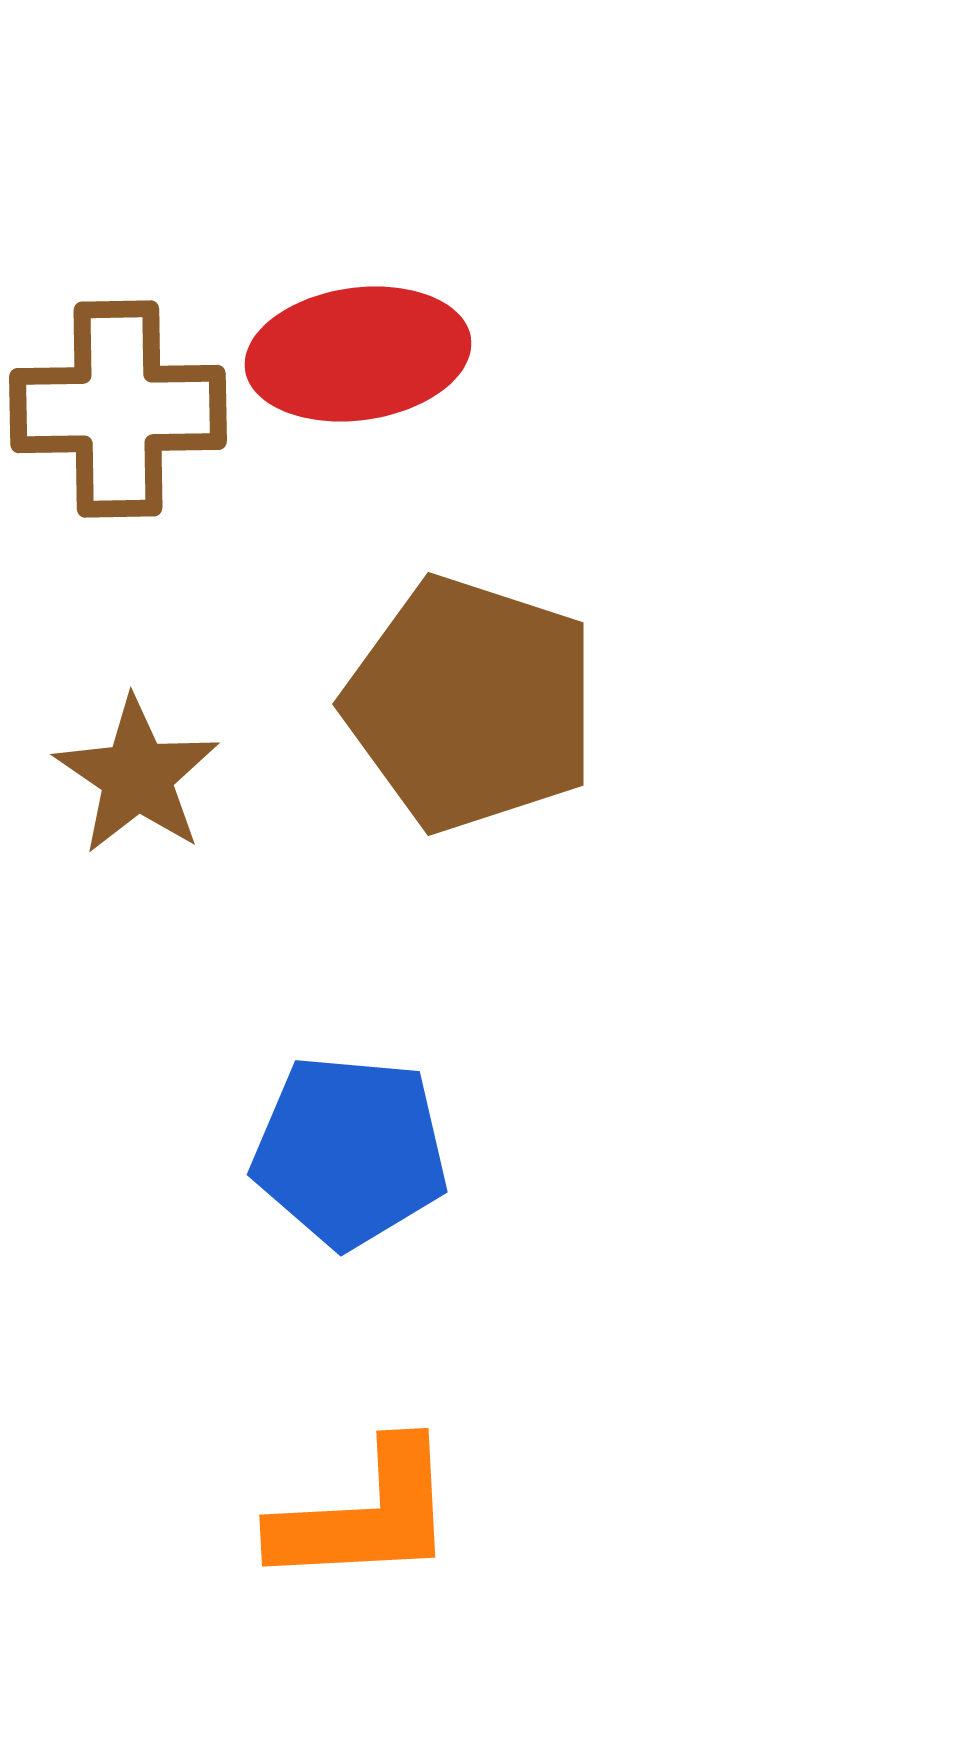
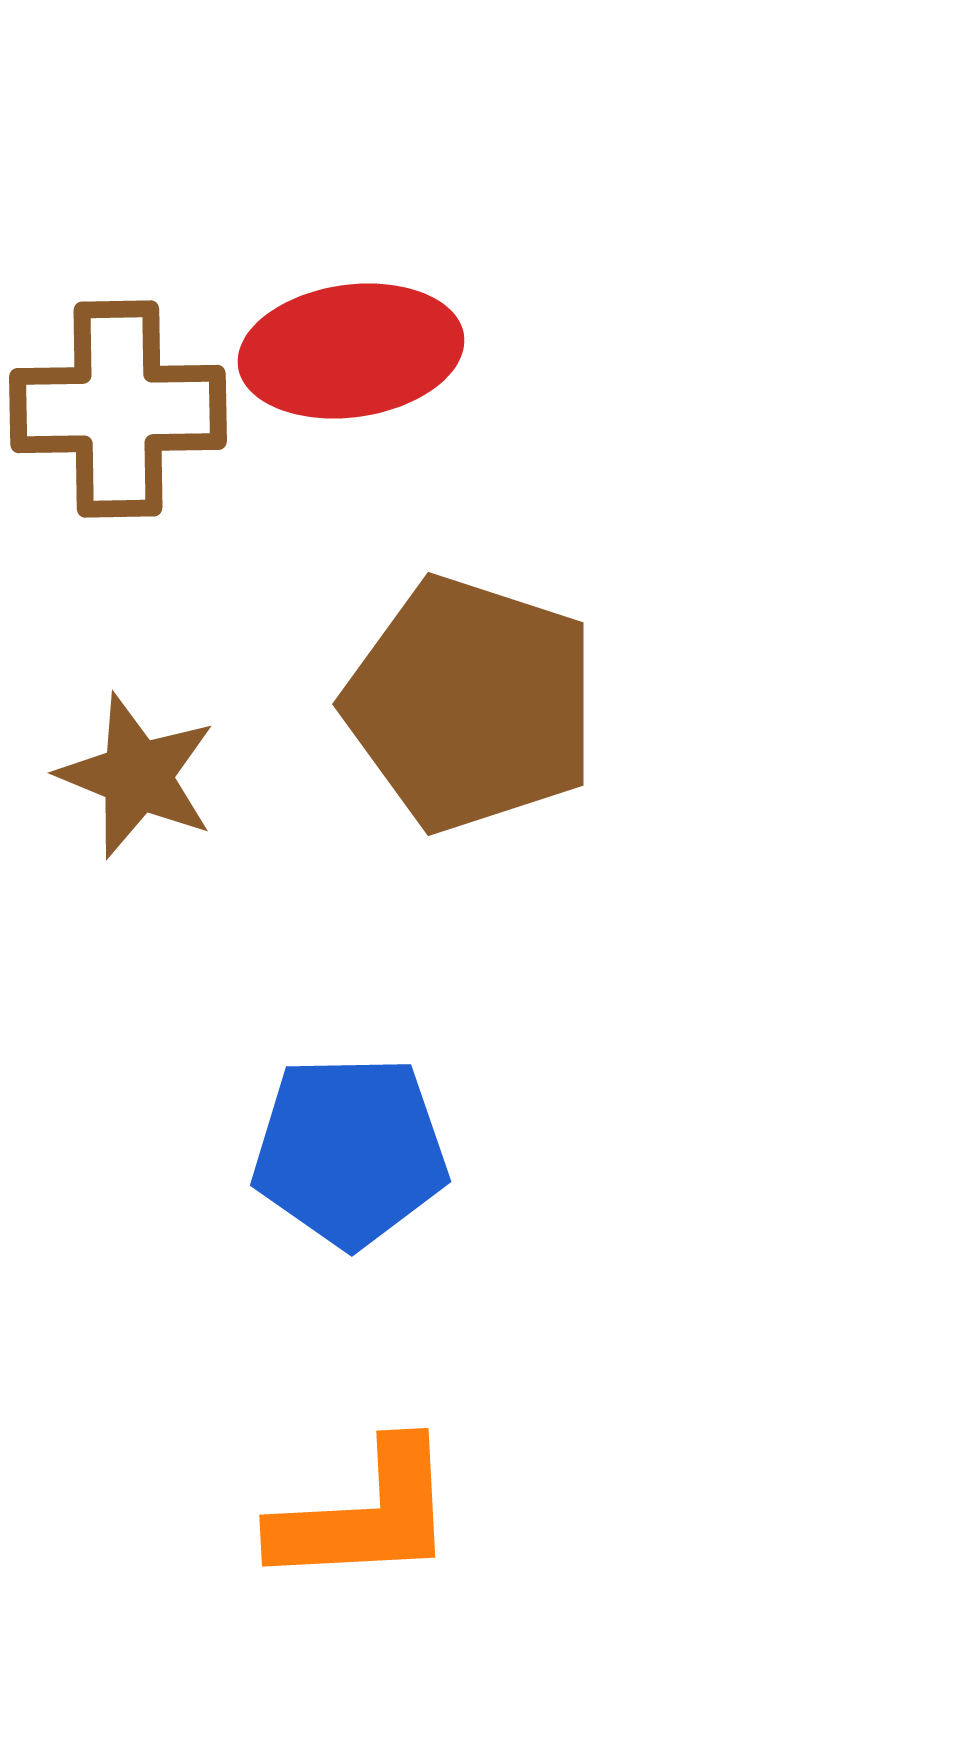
red ellipse: moved 7 px left, 3 px up
brown star: rotated 12 degrees counterclockwise
blue pentagon: rotated 6 degrees counterclockwise
